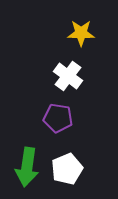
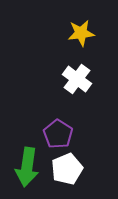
yellow star: rotated 8 degrees counterclockwise
white cross: moved 9 px right, 3 px down
purple pentagon: moved 16 px down; rotated 24 degrees clockwise
